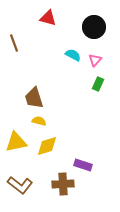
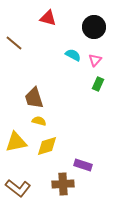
brown line: rotated 30 degrees counterclockwise
brown L-shape: moved 2 px left, 3 px down
